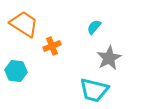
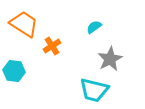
cyan semicircle: rotated 14 degrees clockwise
orange cross: rotated 12 degrees counterclockwise
gray star: moved 1 px right, 1 px down
cyan hexagon: moved 2 px left
